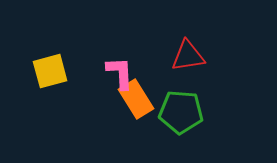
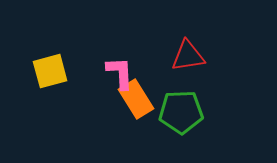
green pentagon: rotated 6 degrees counterclockwise
